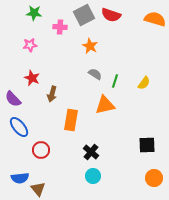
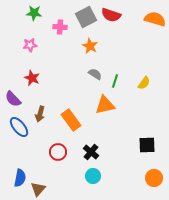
gray square: moved 2 px right, 2 px down
brown arrow: moved 12 px left, 20 px down
orange rectangle: rotated 45 degrees counterclockwise
red circle: moved 17 px right, 2 px down
blue semicircle: rotated 72 degrees counterclockwise
brown triangle: rotated 21 degrees clockwise
